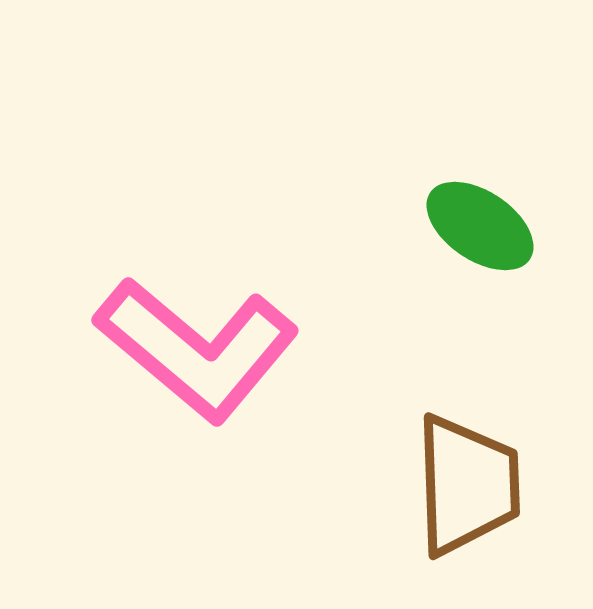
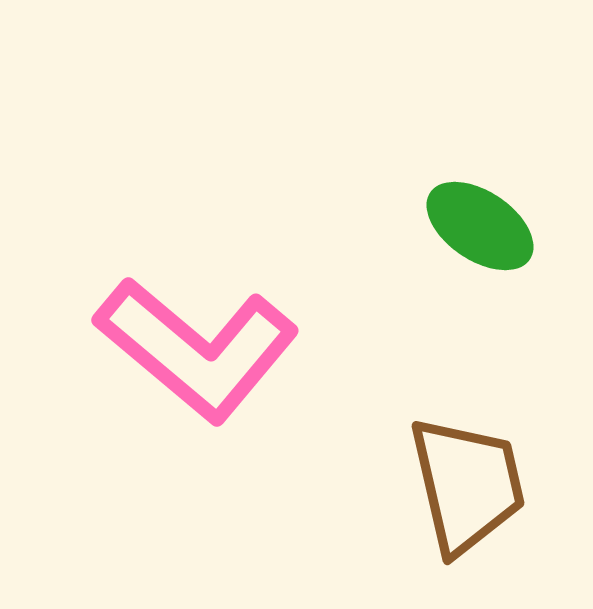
brown trapezoid: rotated 11 degrees counterclockwise
